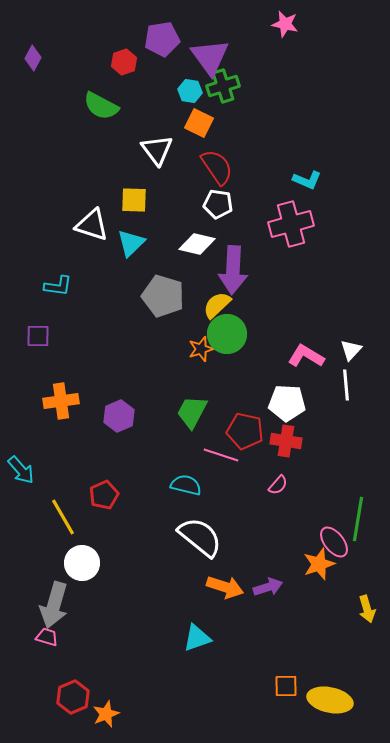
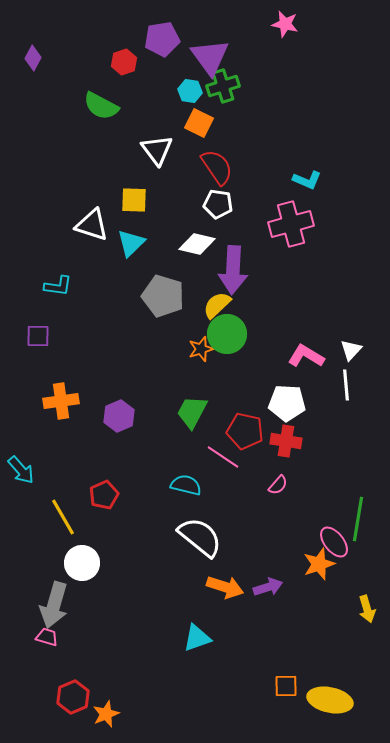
pink line at (221, 455): moved 2 px right, 2 px down; rotated 16 degrees clockwise
